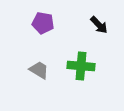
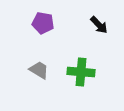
green cross: moved 6 px down
